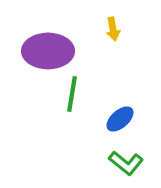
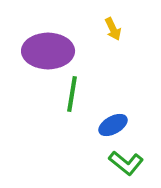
yellow arrow: rotated 15 degrees counterclockwise
blue ellipse: moved 7 px left, 6 px down; rotated 12 degrees clockwise
